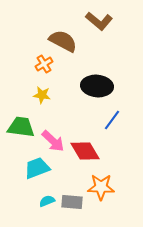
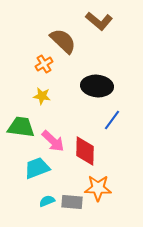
brown semicircle: rotated 16 degrees clockwise
yellow star: moved 1 px down
red diamond: rotated 32 degrees clockwise
orange star: moved 3 px left, 1 px down
